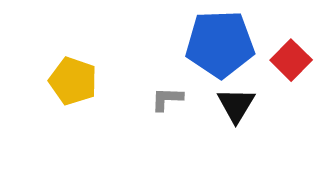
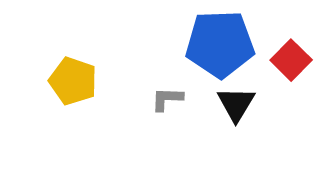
black triangle: moved 1 px up
